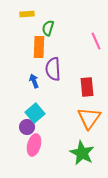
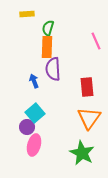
orange rectangle: moved 8 px right
